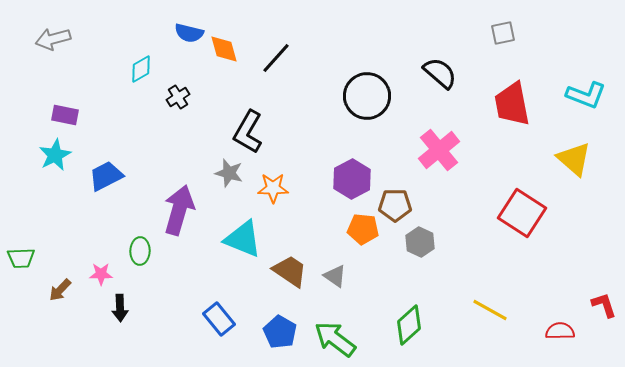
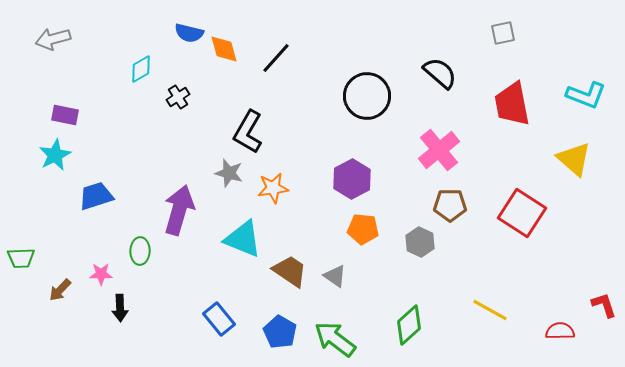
blue trapezoid: moved 10 px left, 20 px down; rotated 9 degrees clockwise
orange star: rotated 8 degrees counterclockwise
brown pentagon: moved 55 px right
